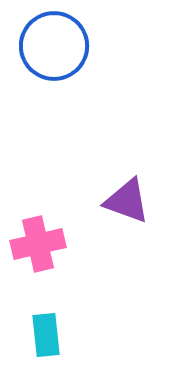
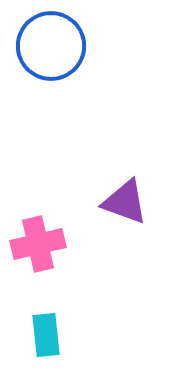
blue circle: moved 3 px left
purple triangle: moved 2 px left, 1 px down
